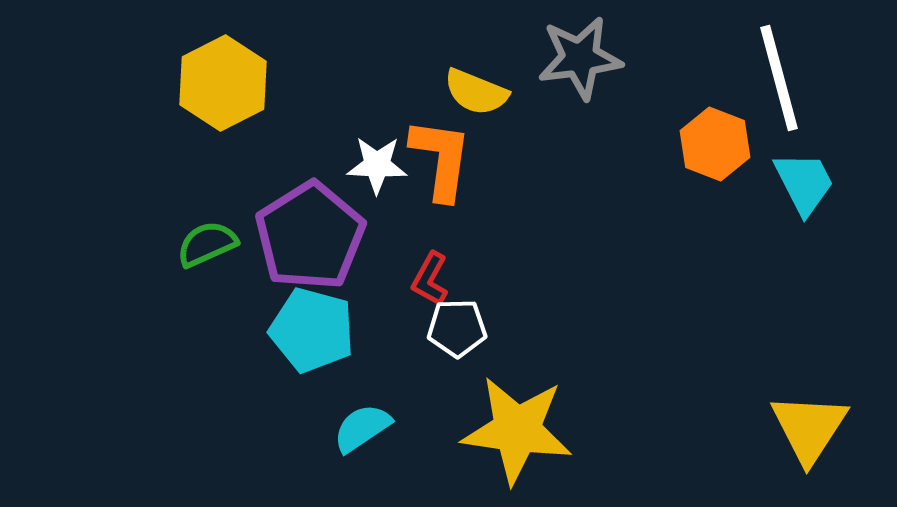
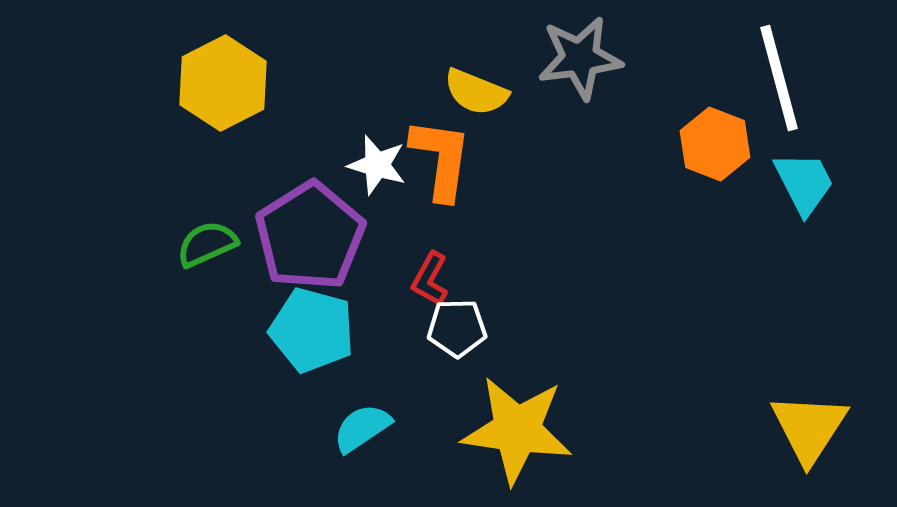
white star: rotated 14 degrees clockwise
